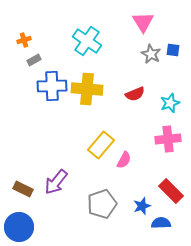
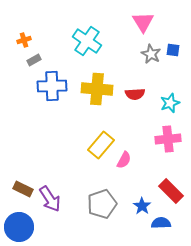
yellow cross: moved 10 px right
red semicircle: rotated 18 degrees clockwise
purple arrow: moved 6 px left, 17 px down; rotated 72 degrees counterclockwise
blue star: rotated 18 degrees counterclockwise
